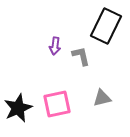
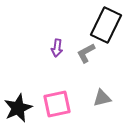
black rectangle: moved 1 px up
purple arrow: moved 2 px right, 2 px down
gray L-shape: moved 5 px right, 3 px up; rotated 105 degrees counterclockwise
